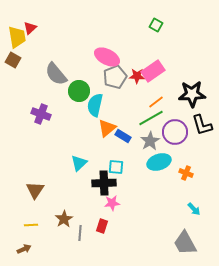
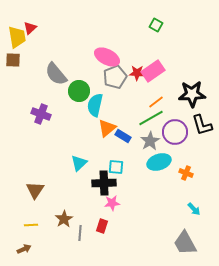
brown square: rotated 28 degrees counterclockwise
red star: moved 3 px up
